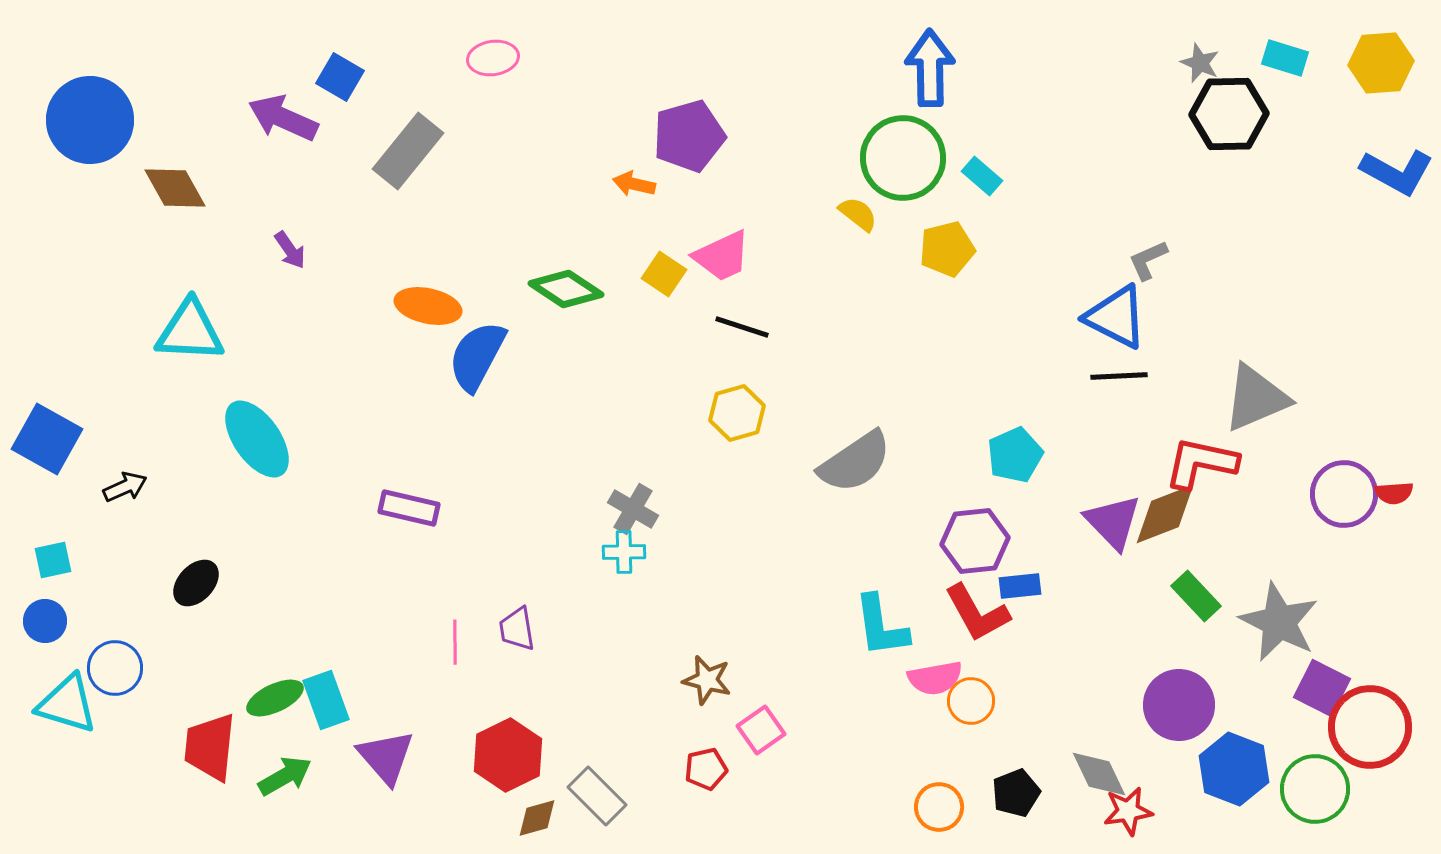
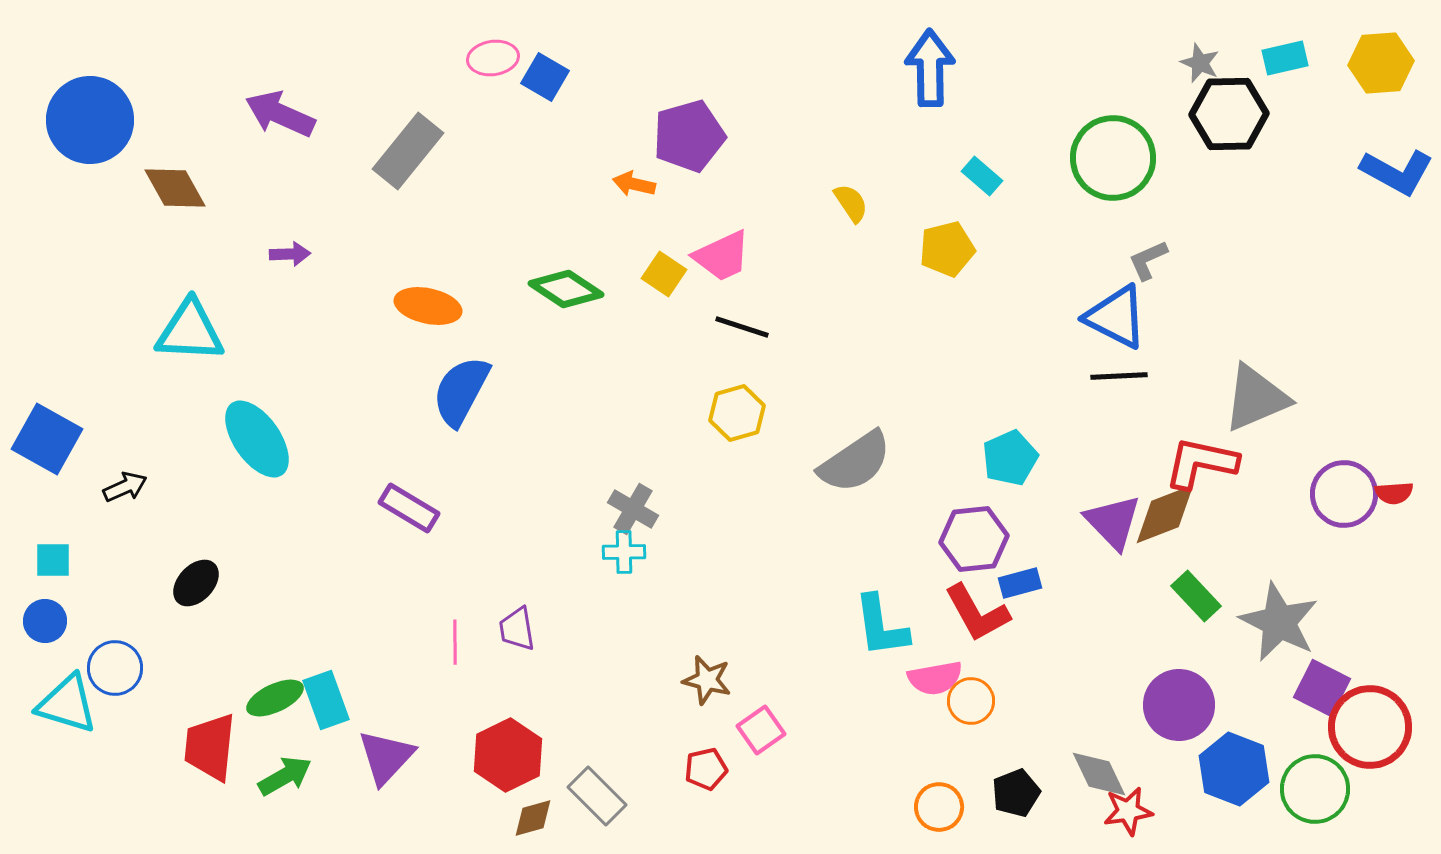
cyan rectangle at (1285, 58): rotated 30 degrees counterclockwise
blue square at (340, 77): moved 205 px right
purple arrow at (283, 118): moved 3 px left, 4 px up
green circle at (903, 158): moved 210 px right
yellow semicircle at (858, 214): moved 7 px left, 11 px up; rotated 18 degrees clockwise
purple arrow at (290, 250): moved 4 px down; rotated 57 degrees counterclockwise
blue semicircle at (477, 356): moved 16 px left, 35 px down
cyan pentagon at (1015, 455): moved 5 px left, 3 px down
purple rectangle at (409, 508): rotated 18 degrees clockwise
purple hexagon at (975, 541): moved 1 px left, 2 px up
cyan square at (53, 560): rotated 12 degrees clockwise
blue rectangle at (1020, 586): moved 3 px up; rotated 9 degrees counterclockwise
purple triangle at (386, 757): rotated 24 degrees clockwise
brown diamond at (537, 818): moved 4 px left
